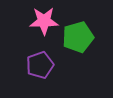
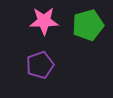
green pentagon: moved 10 px right, 12 px up
